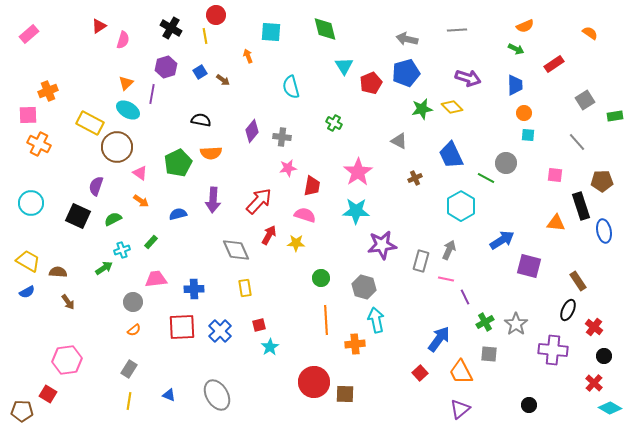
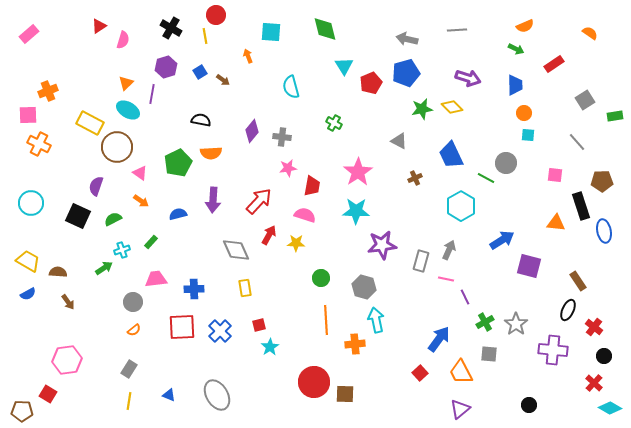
blue semicircle at (27, 292): moved 1 px right, 2 px down
